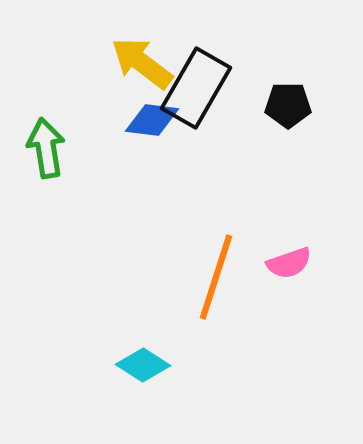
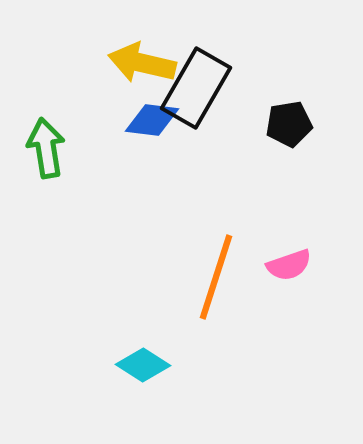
yellow arrow: rotated 24 degrees counterclockwise
black pentagon: moved 1 px right, 19 px down; rotated 9 degrees counterclockwise
pink semicircle: moved 2 px down
